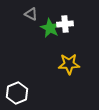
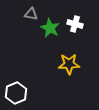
gray triangle: rotated 16 degrees counterclockwise
white cross: moved 10 px right; rotated 21 degrees clockwise
white hexagon: moved 1 px left
